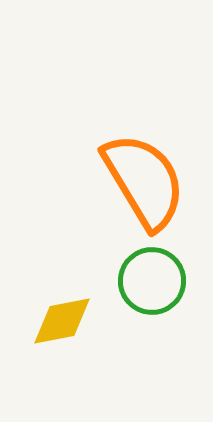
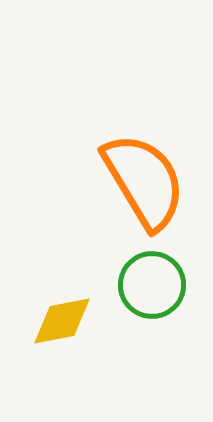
green circle: moved 4 px down
